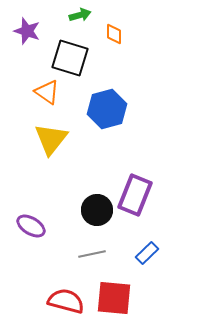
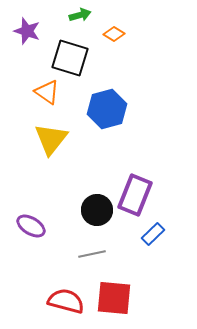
orange diamond: rotated 60 degrees counterclockwise
blue rectangle: moved 6 px right, 19 px up
